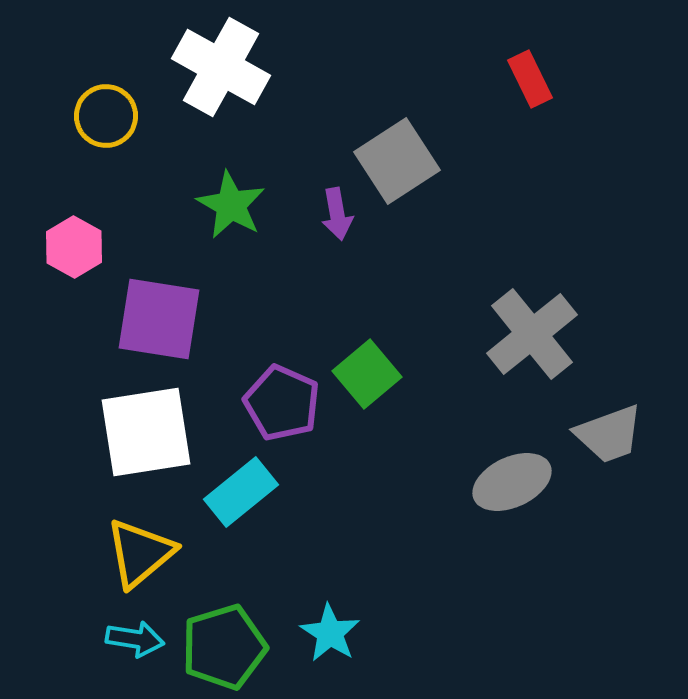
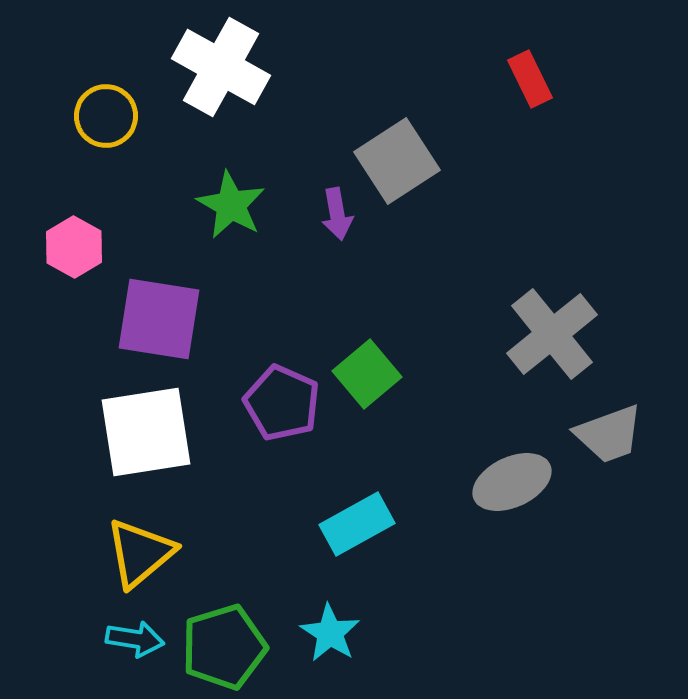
gray cross: moved 20 px right
cyan rectangle: moved 116 px right, 32 px down; rotated 10 degrees clockwise
